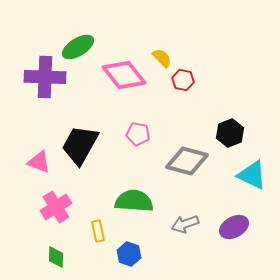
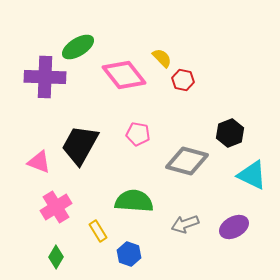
yellow rectangle: rotated 20 degrees counterclockwise
green diamond: rotated 30 degrees clockwise
